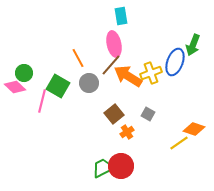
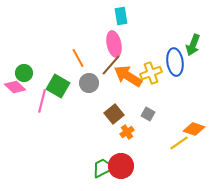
blue ellipse: rotated 28 degrees counterclockwise
